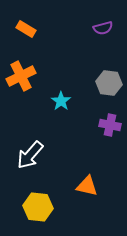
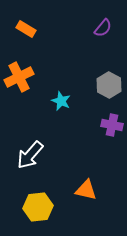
purple semicircle: rotated 36 degrees counterclockwise
orange cross: moved 2 px left, 1 px down
gray hexagon: moved 2 px down; rotated 20 degrees clockwise
cyan star: rotated 12 degrees counterclockwise
purple cross: moved 2 px right
orange triangle: moved 1 px left, 4 px down
yellow hexagon: rotated 12 degrees counterclockwise
